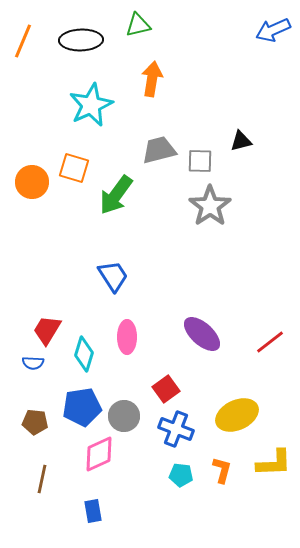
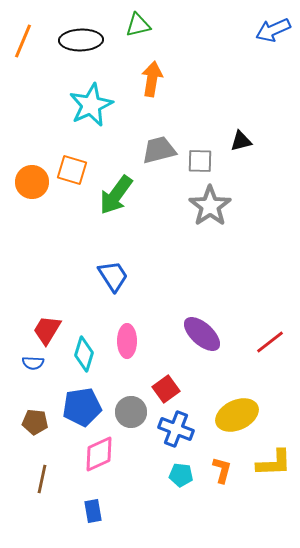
orange square: moved 2 px left, 2 px down
pink ellipse: moved 4 px down
gray circle: moved 7 px right, 4 px up
